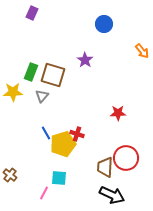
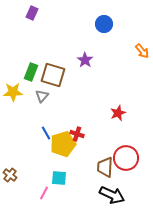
red star: rotated 21 degrees counterclockwise
